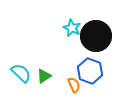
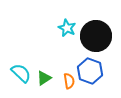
cyan star: moved 5 px left
green triangle: moved 2 px down
orange semicircle: moved 5 px left, 4 px up; rotated 14 degrees clockwise
